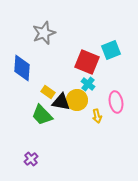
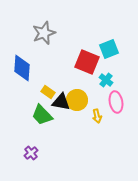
cyan square: moved 2 px left, 1 px up
cyan cross: moved 18 px right, 4 px up
purple cross: moved 6 px up
